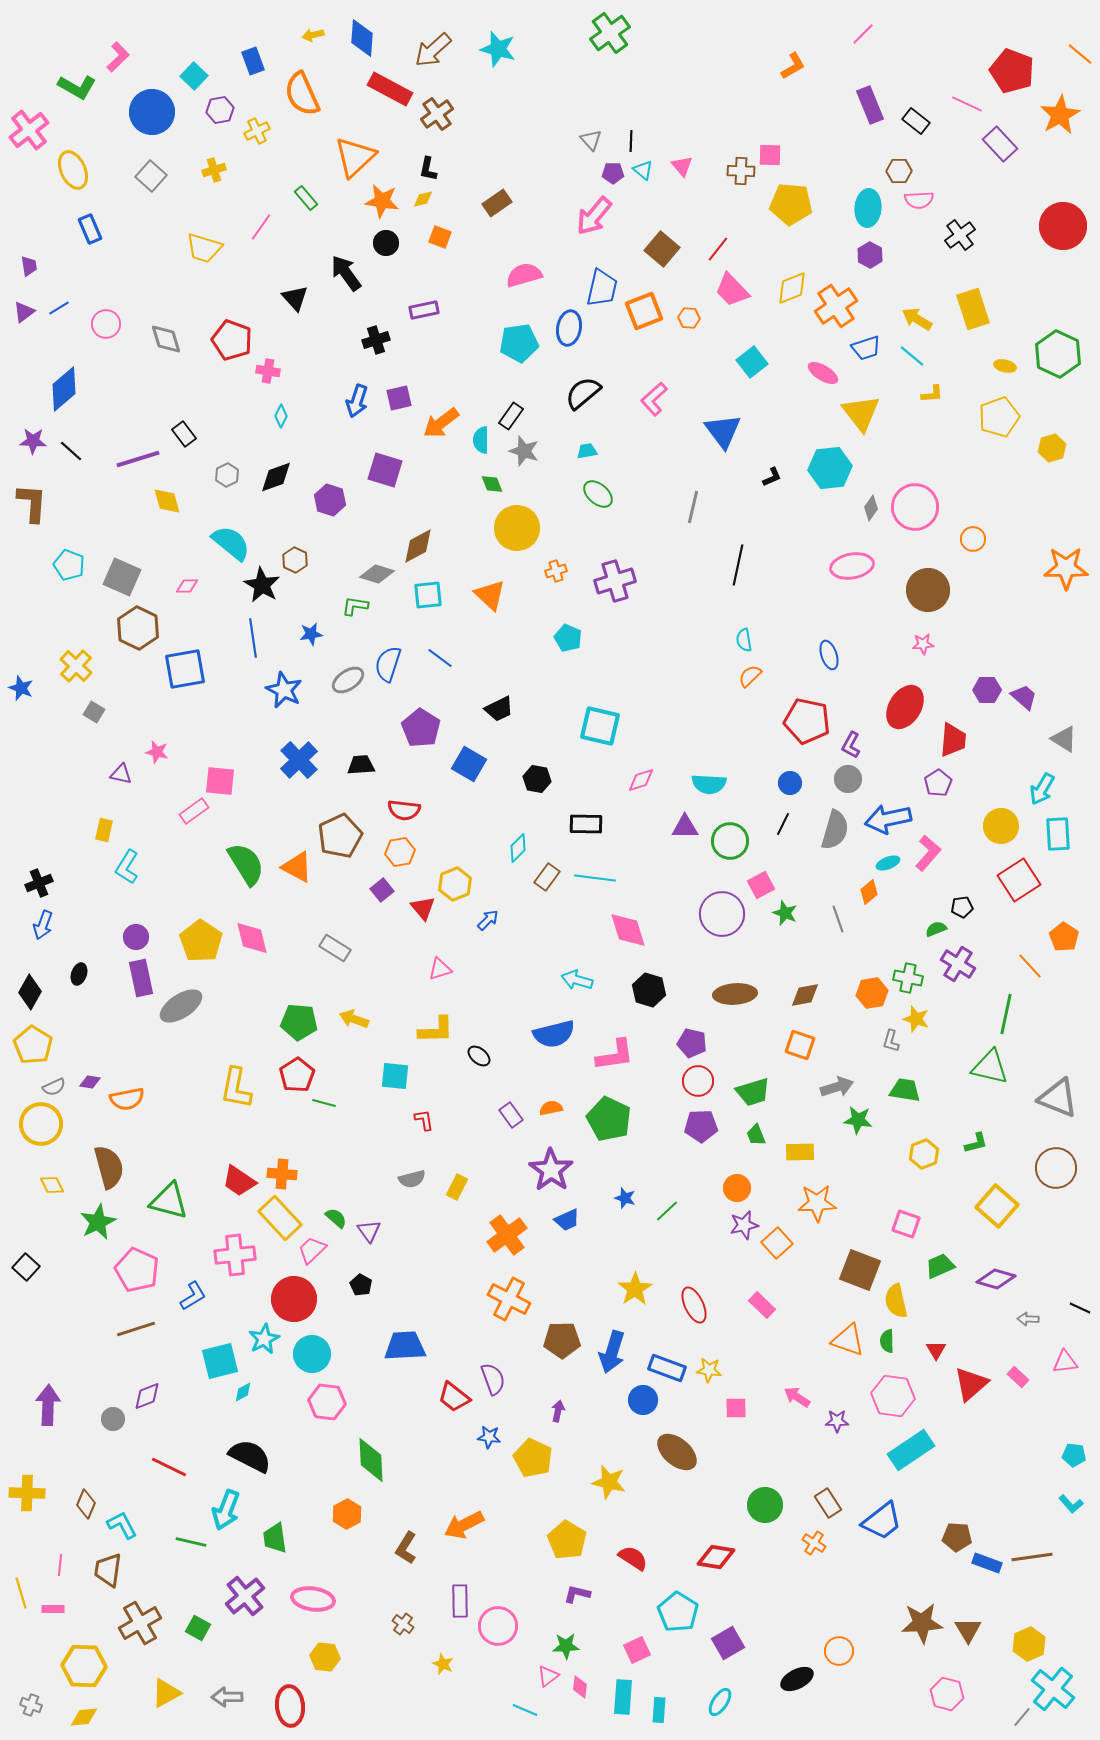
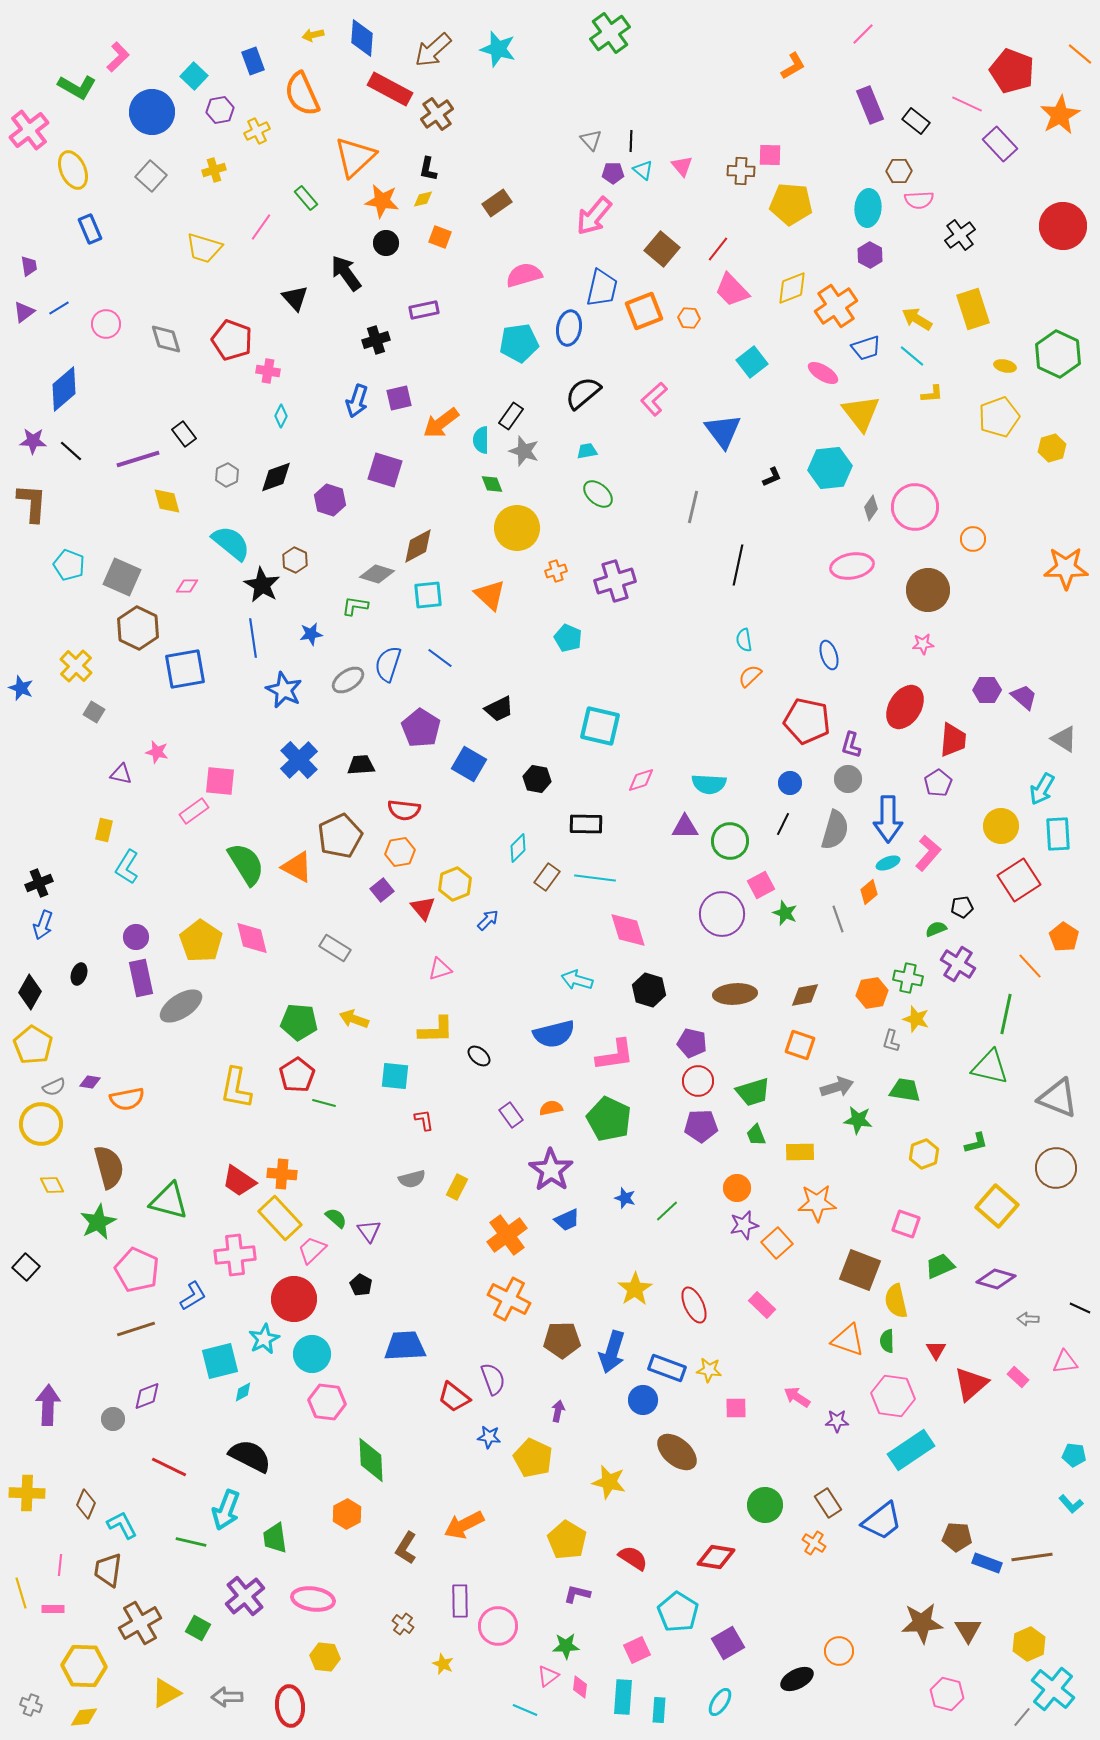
purple L-shape at (851, 745): rotated 12 degrees counterclockwise
blue arrow at (888, 819): rotated 78 degrees counterclockwise
